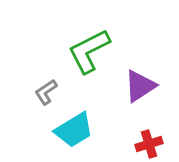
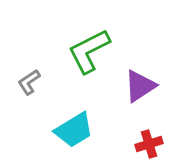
gray L-shape: moved 17 px left, 10 px up
